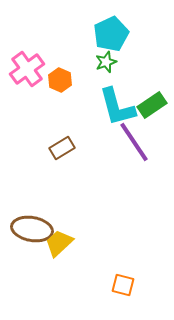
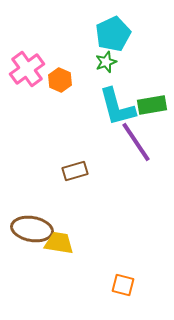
cyan pentagon: moved 2 px right
green rectangle: rotated 24 degrees clockwise
purple line: moved 2 px right
brown rectangle: moved 13 px right, 23 px down; rotated 15 degrees clockwise
yellow trapezoid: rotated 52 degrees clockwise
